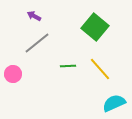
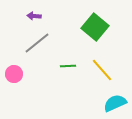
purple arrow: rotated 24 degrees counterclockwise
yellow line: moved 2 px right, 1 px down
pink circle: moved 1 px right
cyan semicircle: moved 1 px right
